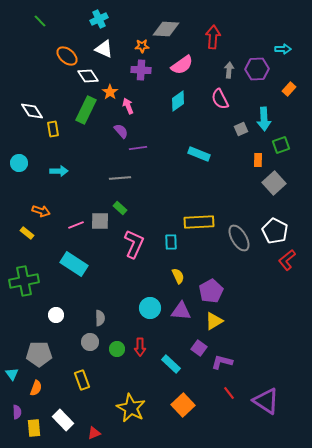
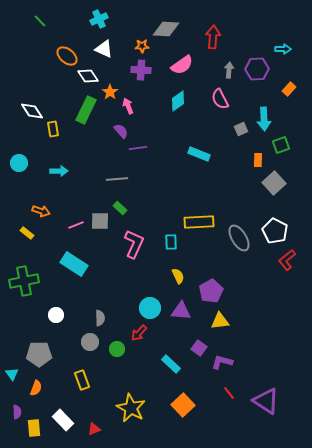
gray line at (120, 178): moved 3 px left, 1 px down
yellow triangle at (214, 321): moved 6 px right; rotated 24 degrees clockwise
red arrow at (140, 347): moved 1 px left, 14 px up; rotated 42 degrees clockwise
red triangle at (94, 433): moved 4 px up
